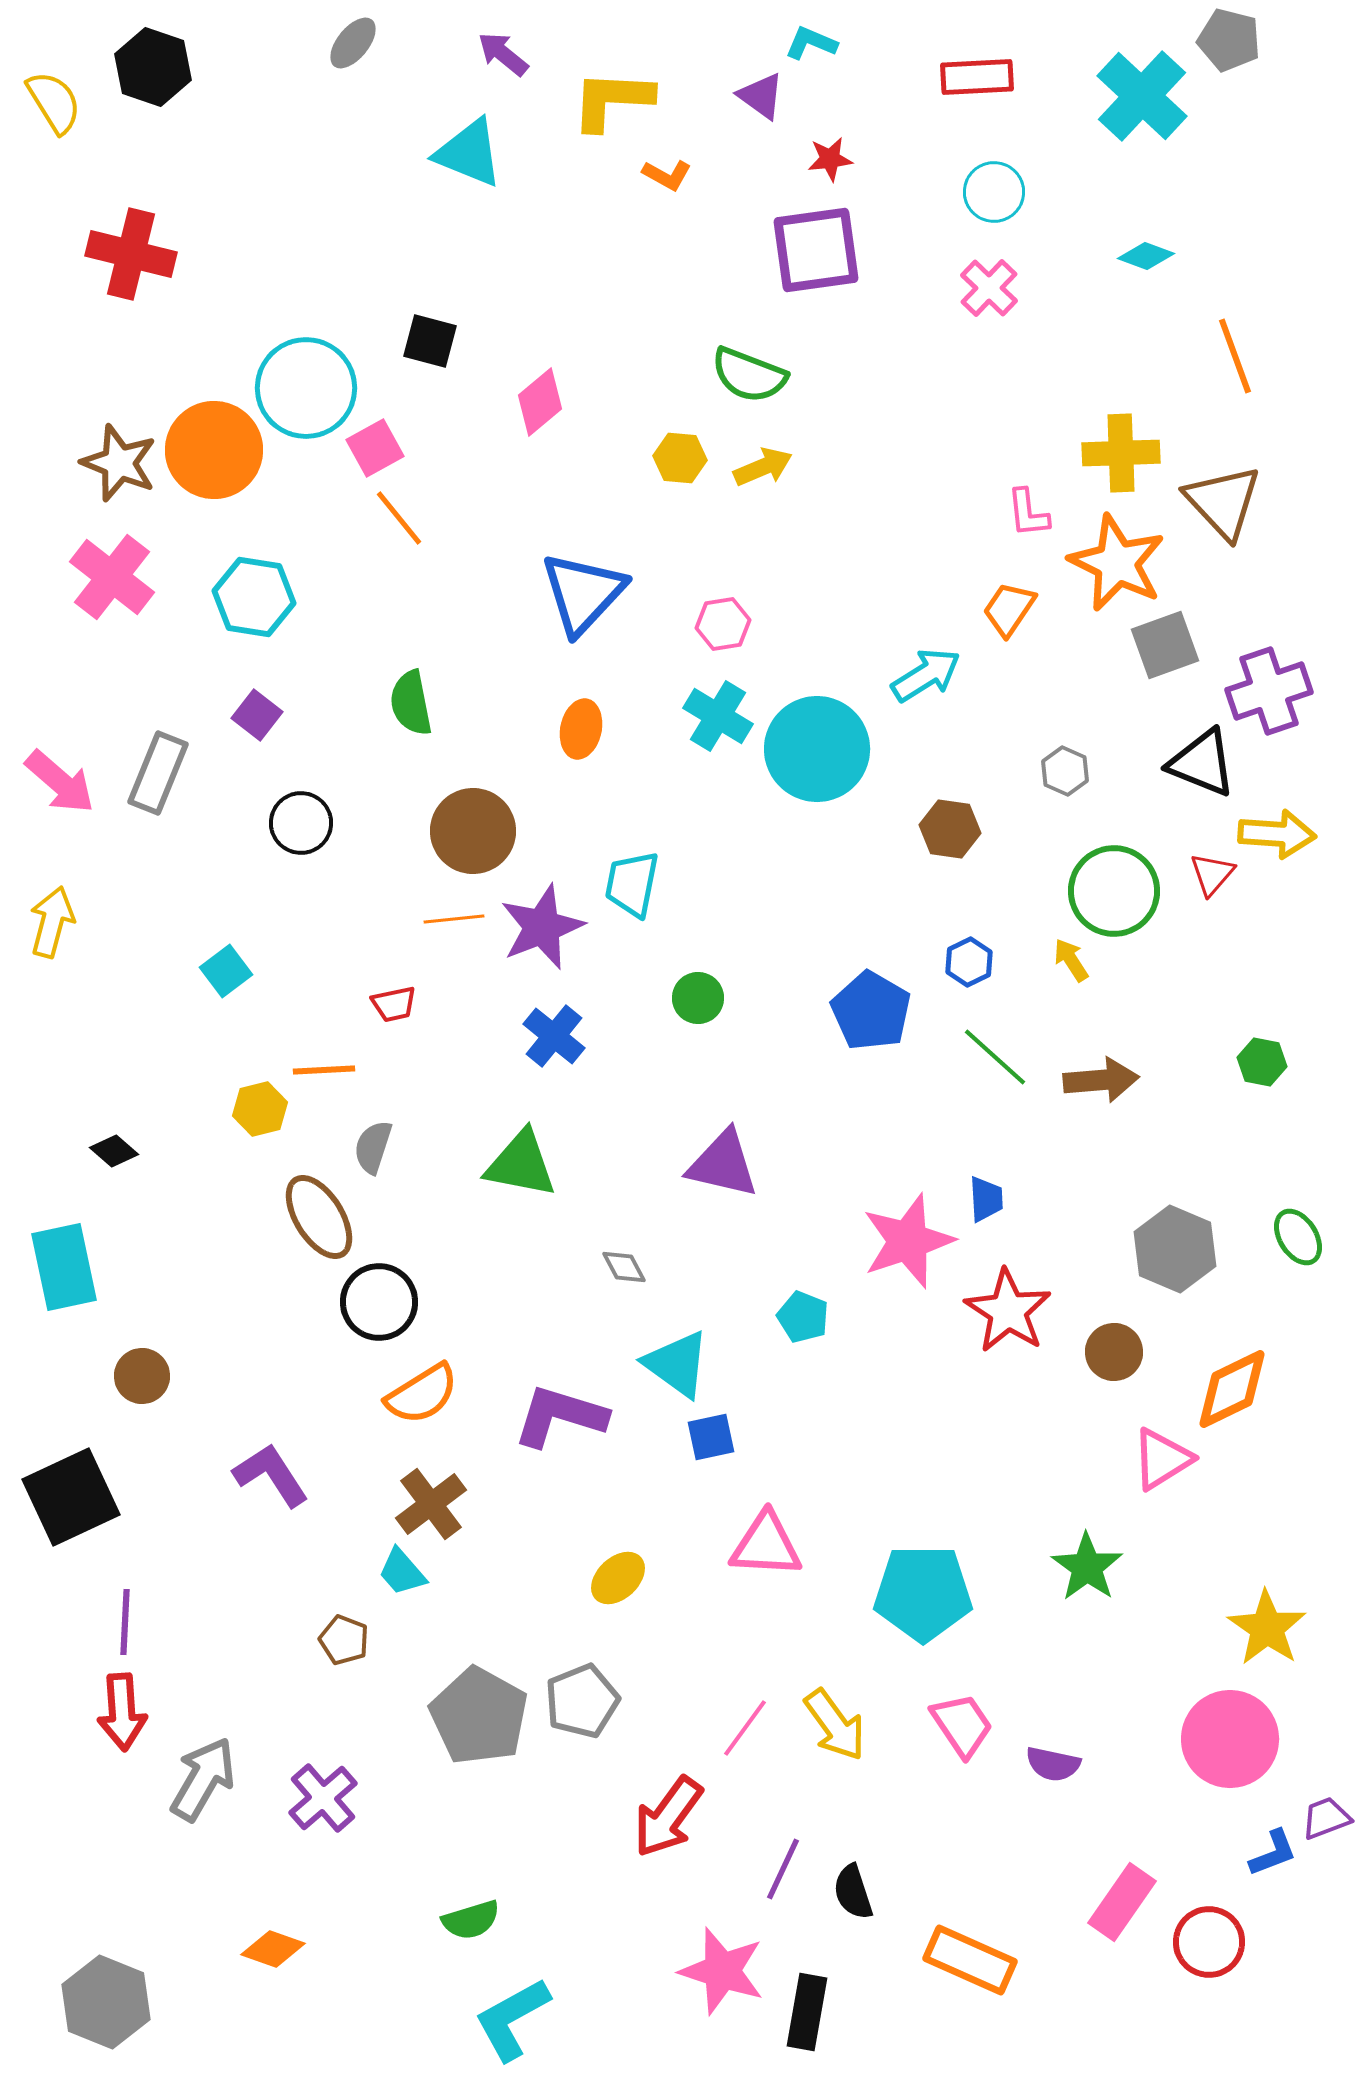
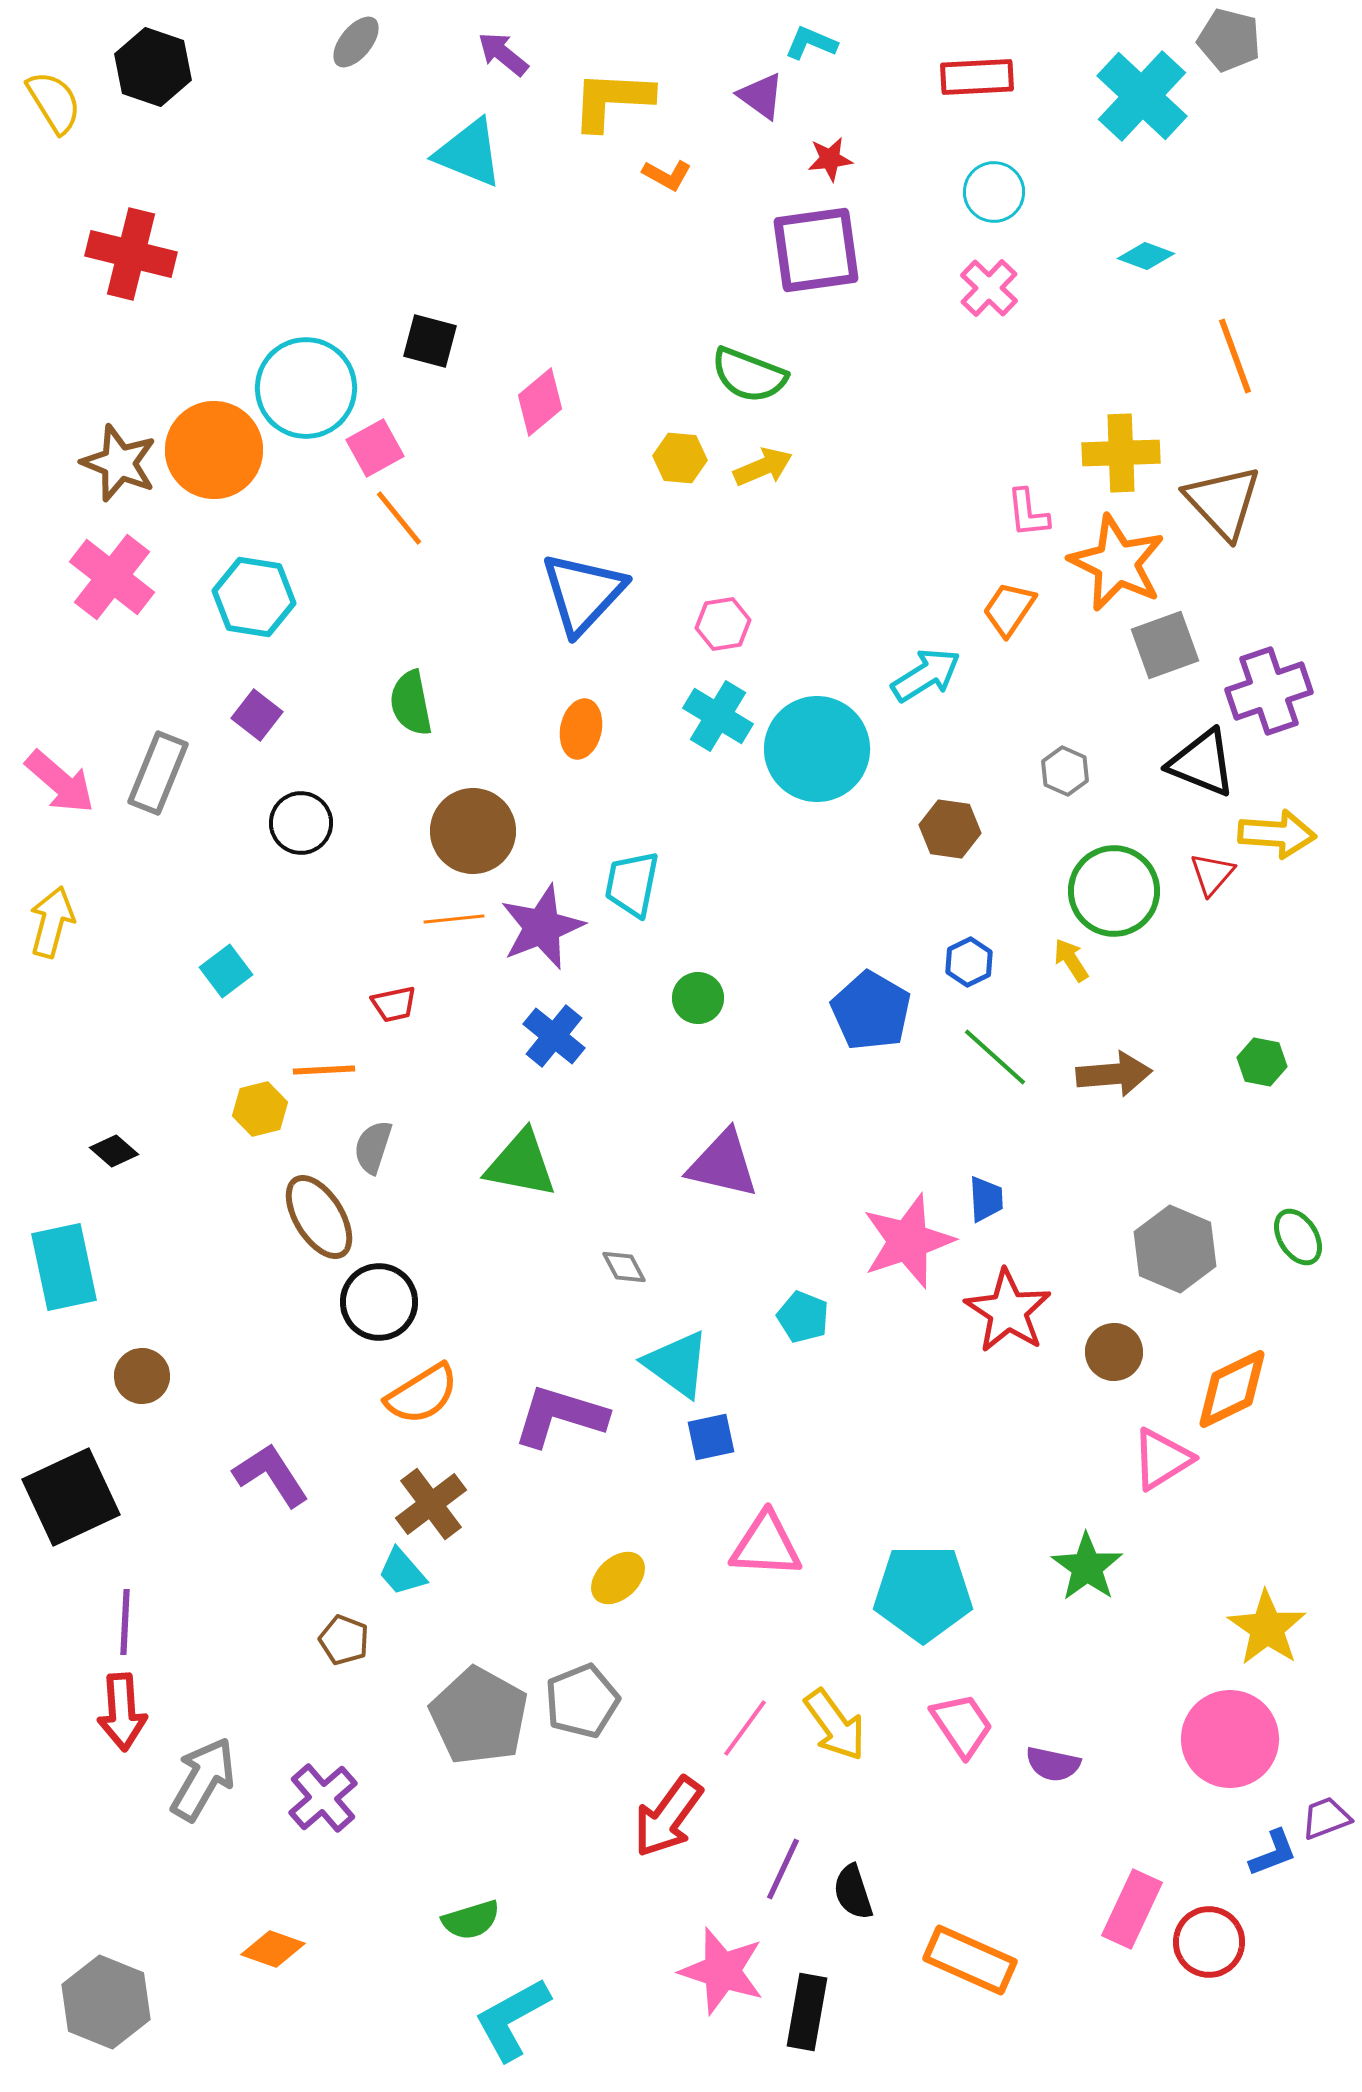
gray ellipse at (353, 43): moved 3 px right, 1 px up
brown arrow at (1101, 1080): moved 13 px right, 6 px up
pink rectangle at (1122, 1902): moved 10 px right, 7 px down; rotated 10 degrees counterclockwise
